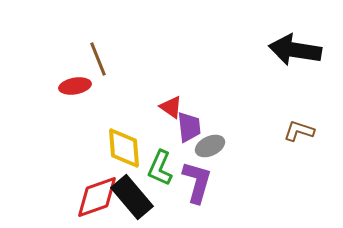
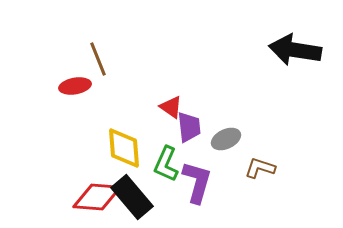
brown L-shape: moved 39 px left, 37 px down
gray ellipse: moved 16 px right, 7 px up
green L-shape: moved 6 px right, 4 px up
red diamond: rotated 24 degrees clockwise
